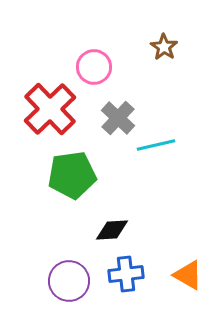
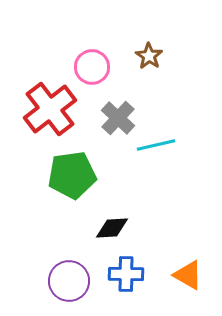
brown star: moved 15 px left, 9 px down
pink circle: moved 2 px left
red cross: rotated 6 degrees clockwise
black diamond: moved 2 px up
blue cross: rotated 8 degrees clockwise
